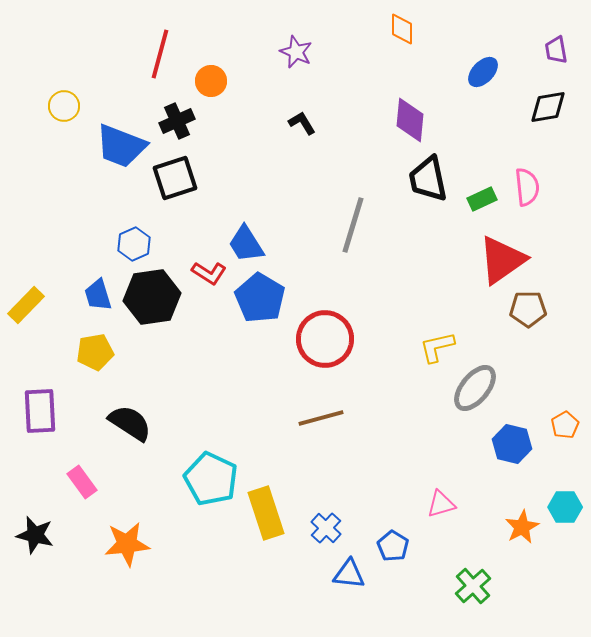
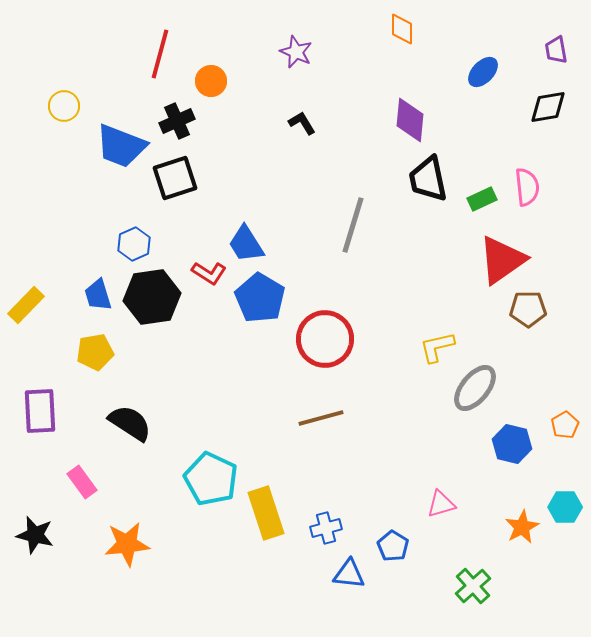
blue cross at (326, 528): rotated 32 degrees clockwise
